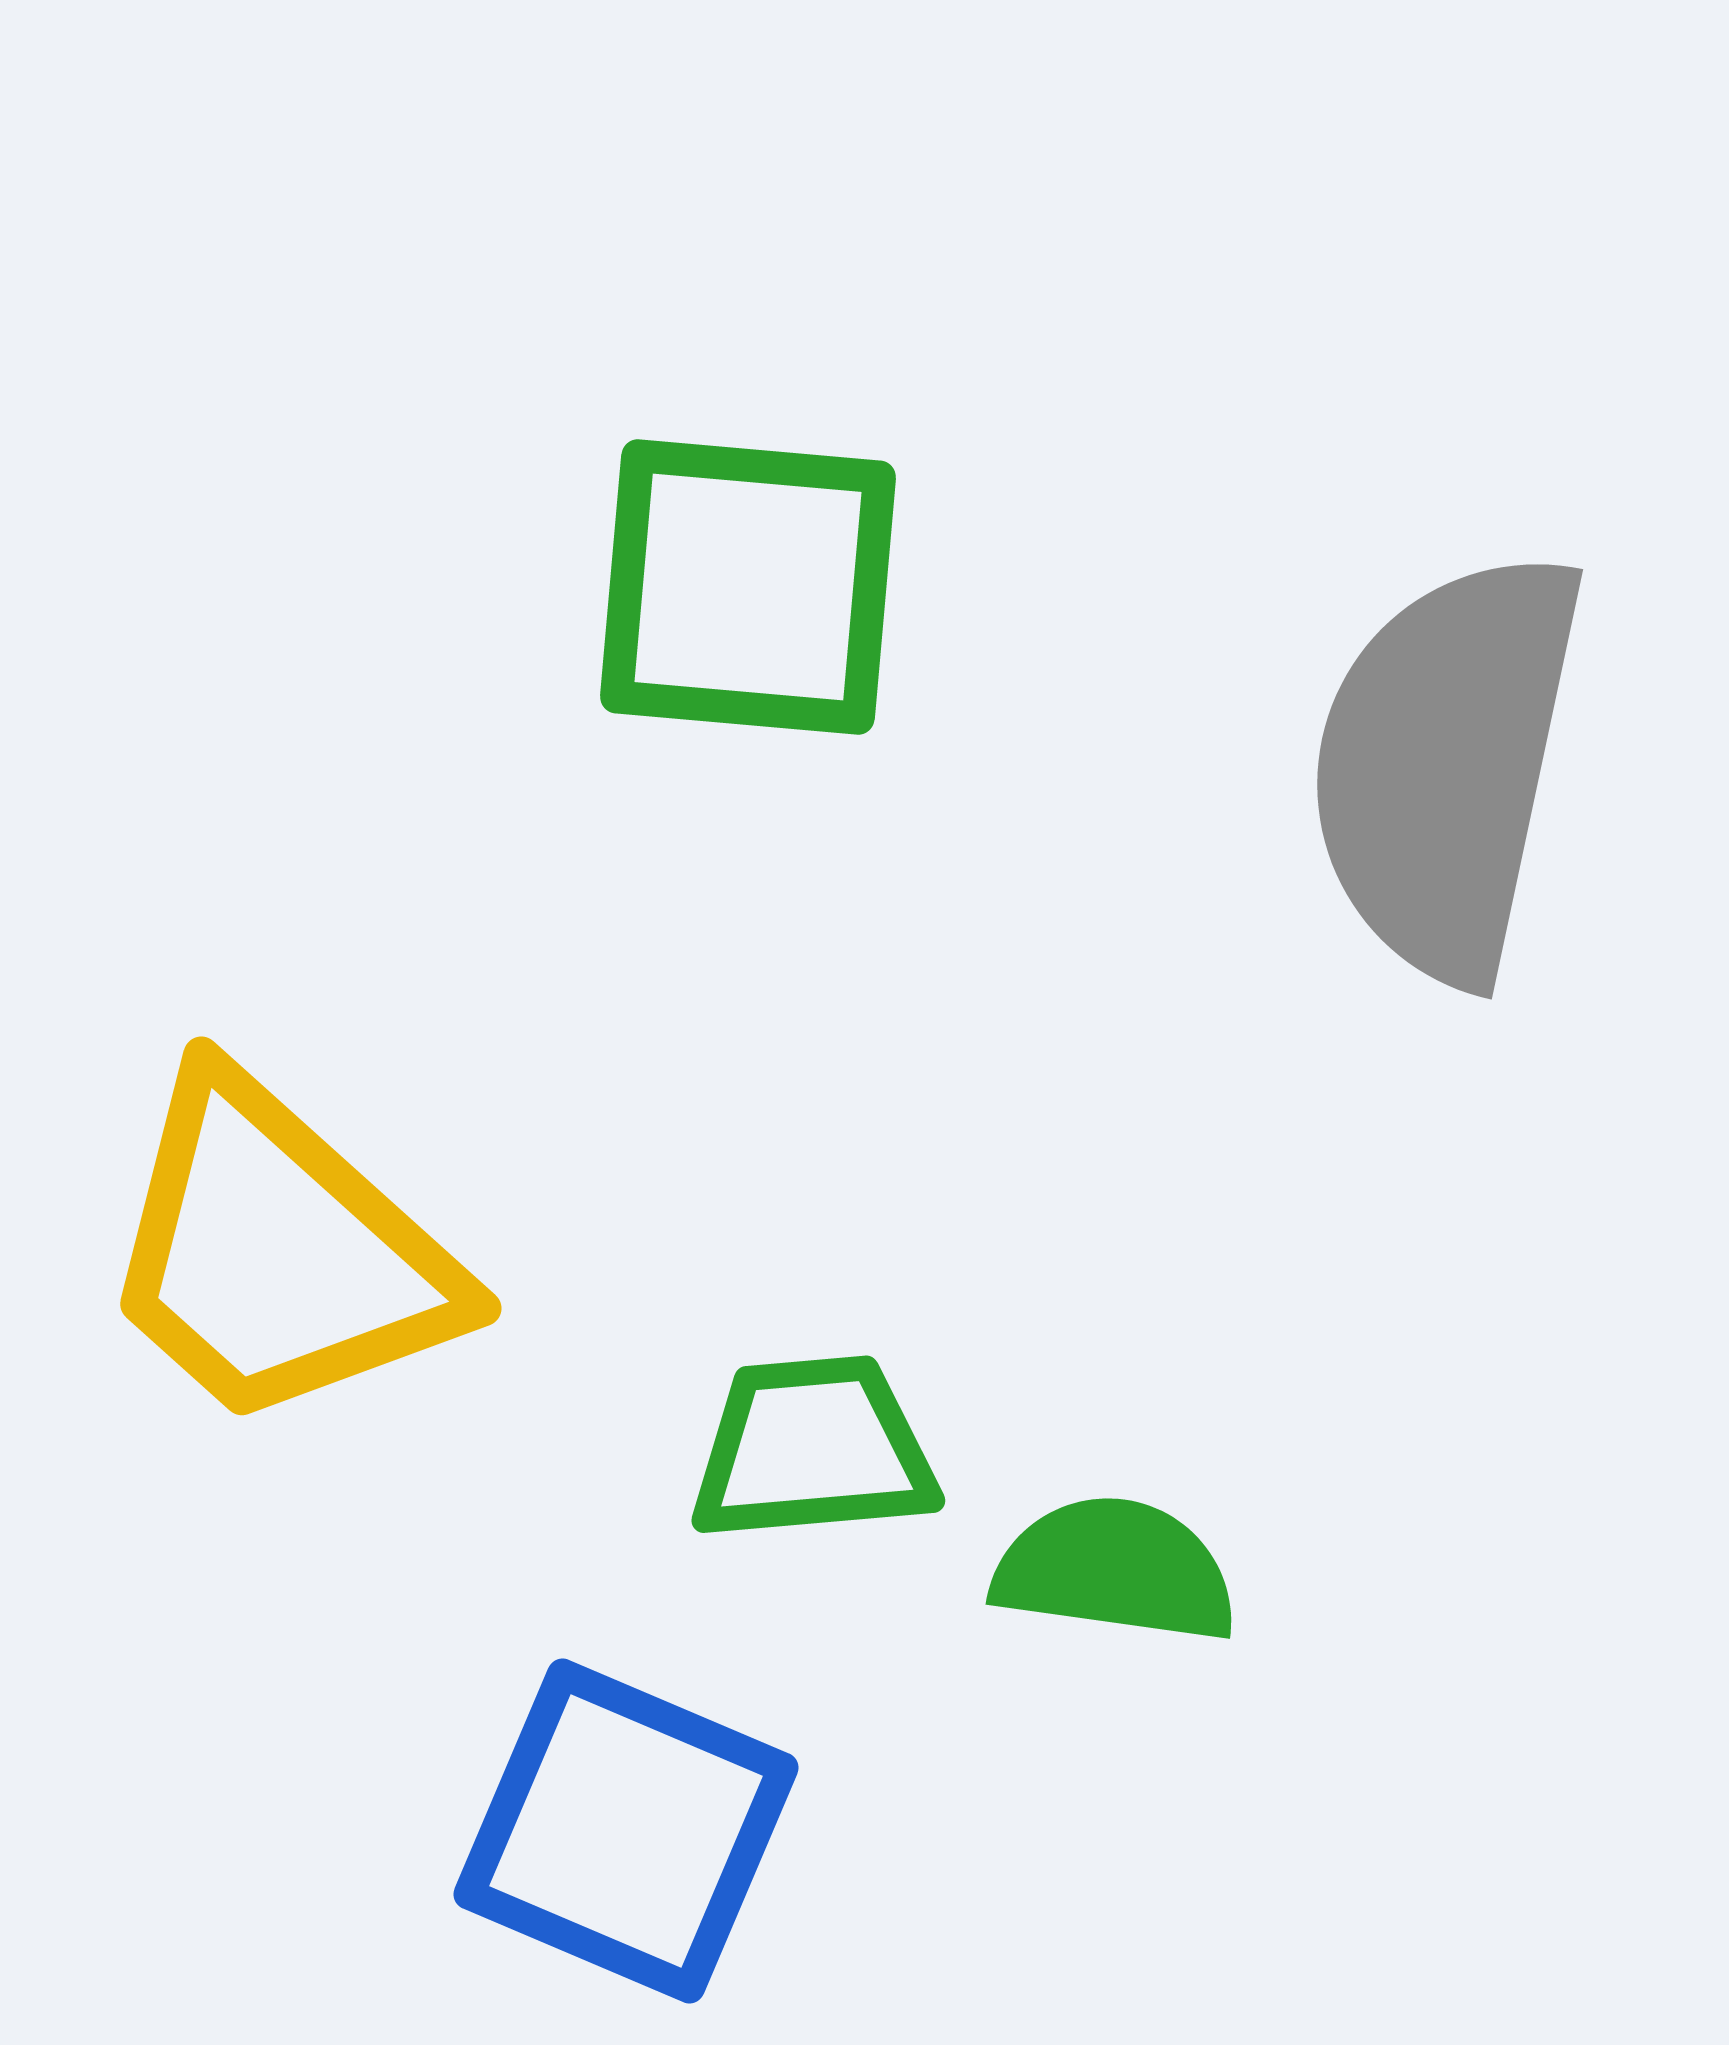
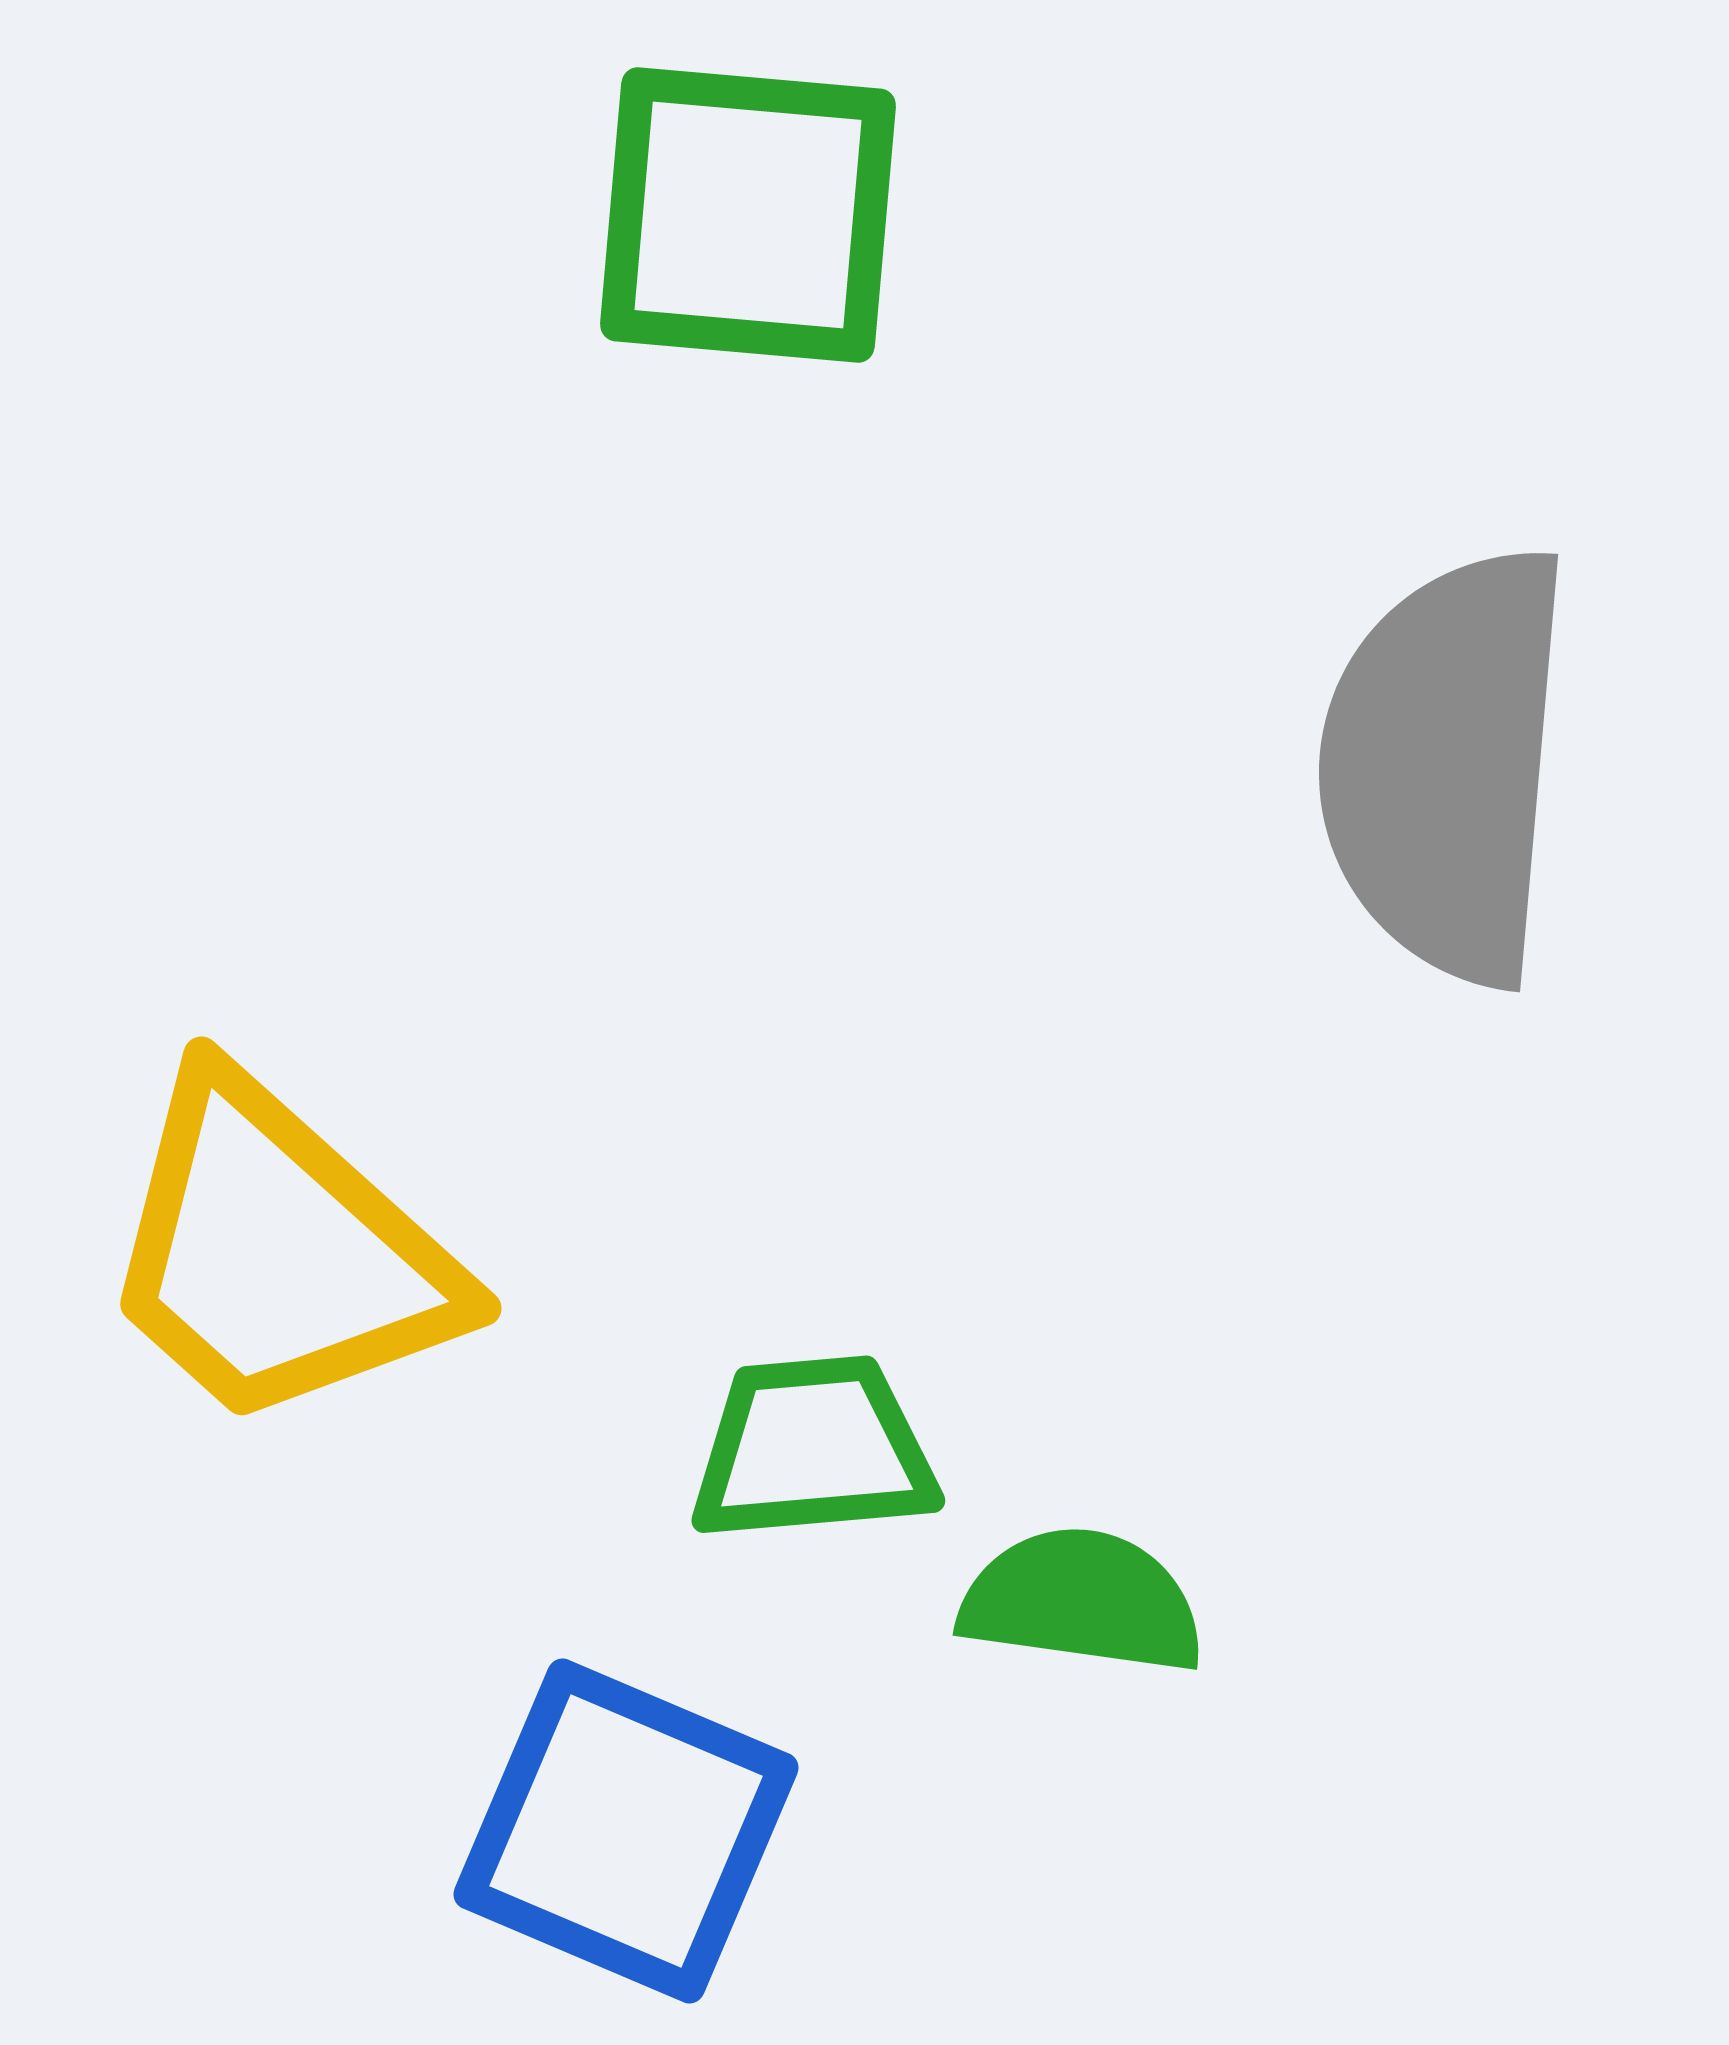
green square: moved 372 px up
gray semicircle: rotated 7 degrees counterclockwise
green semicircle: moved 33 px left, 31 px down
